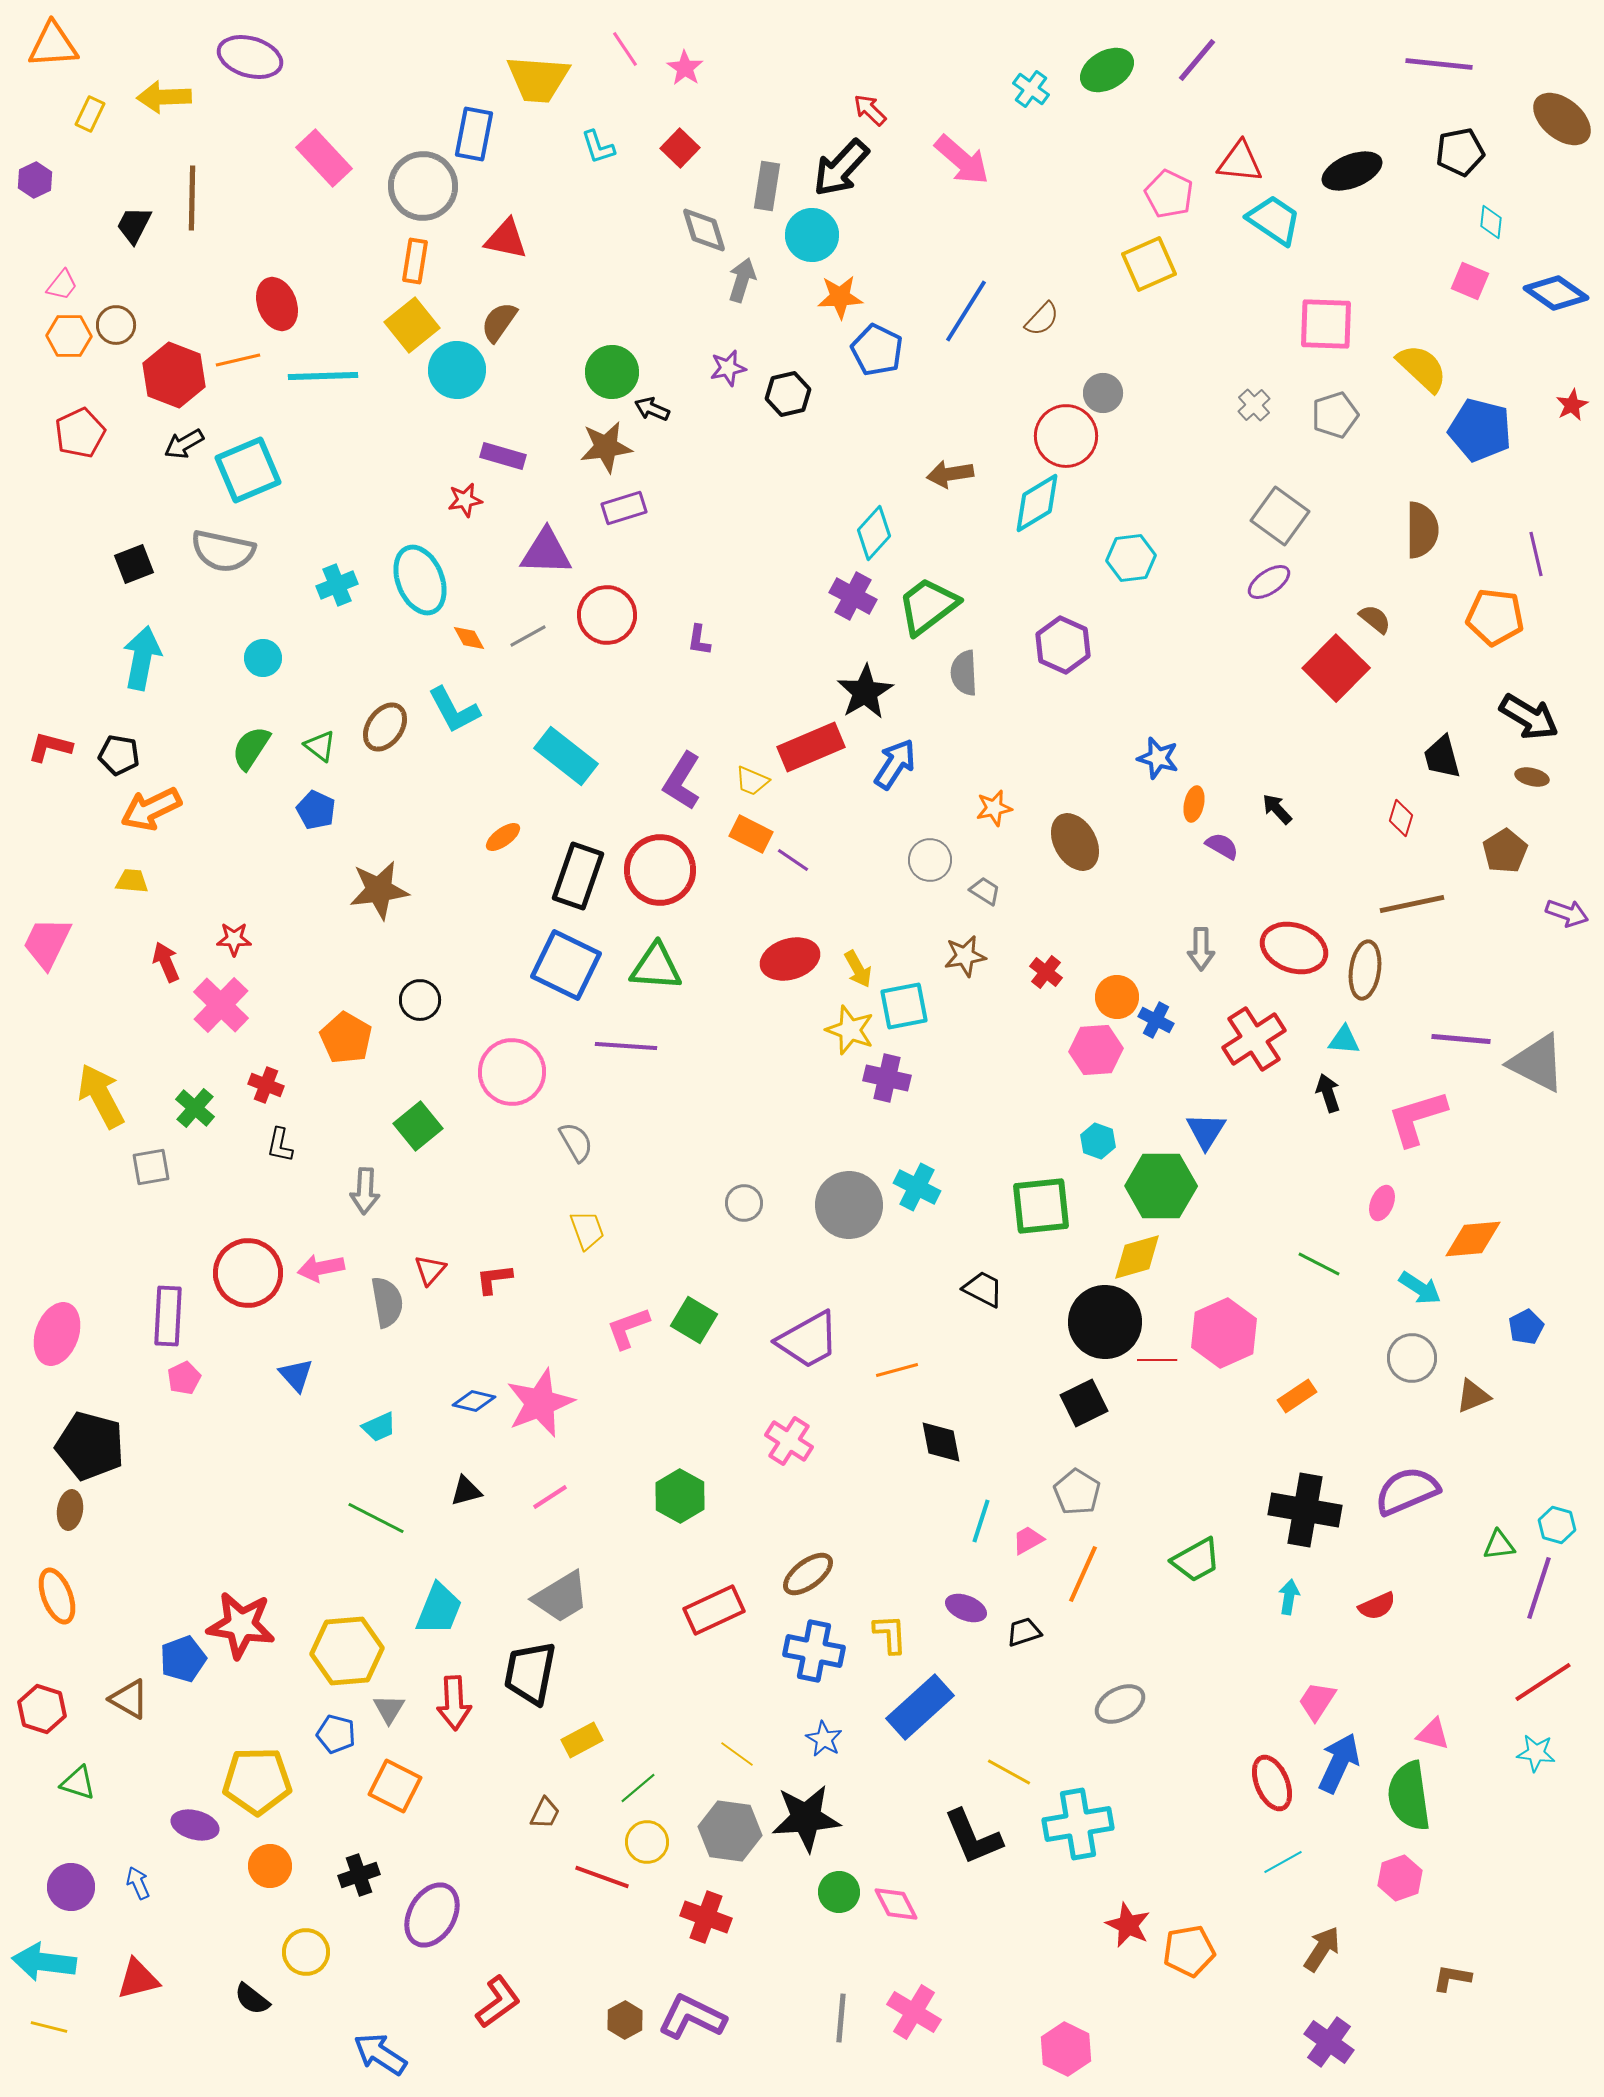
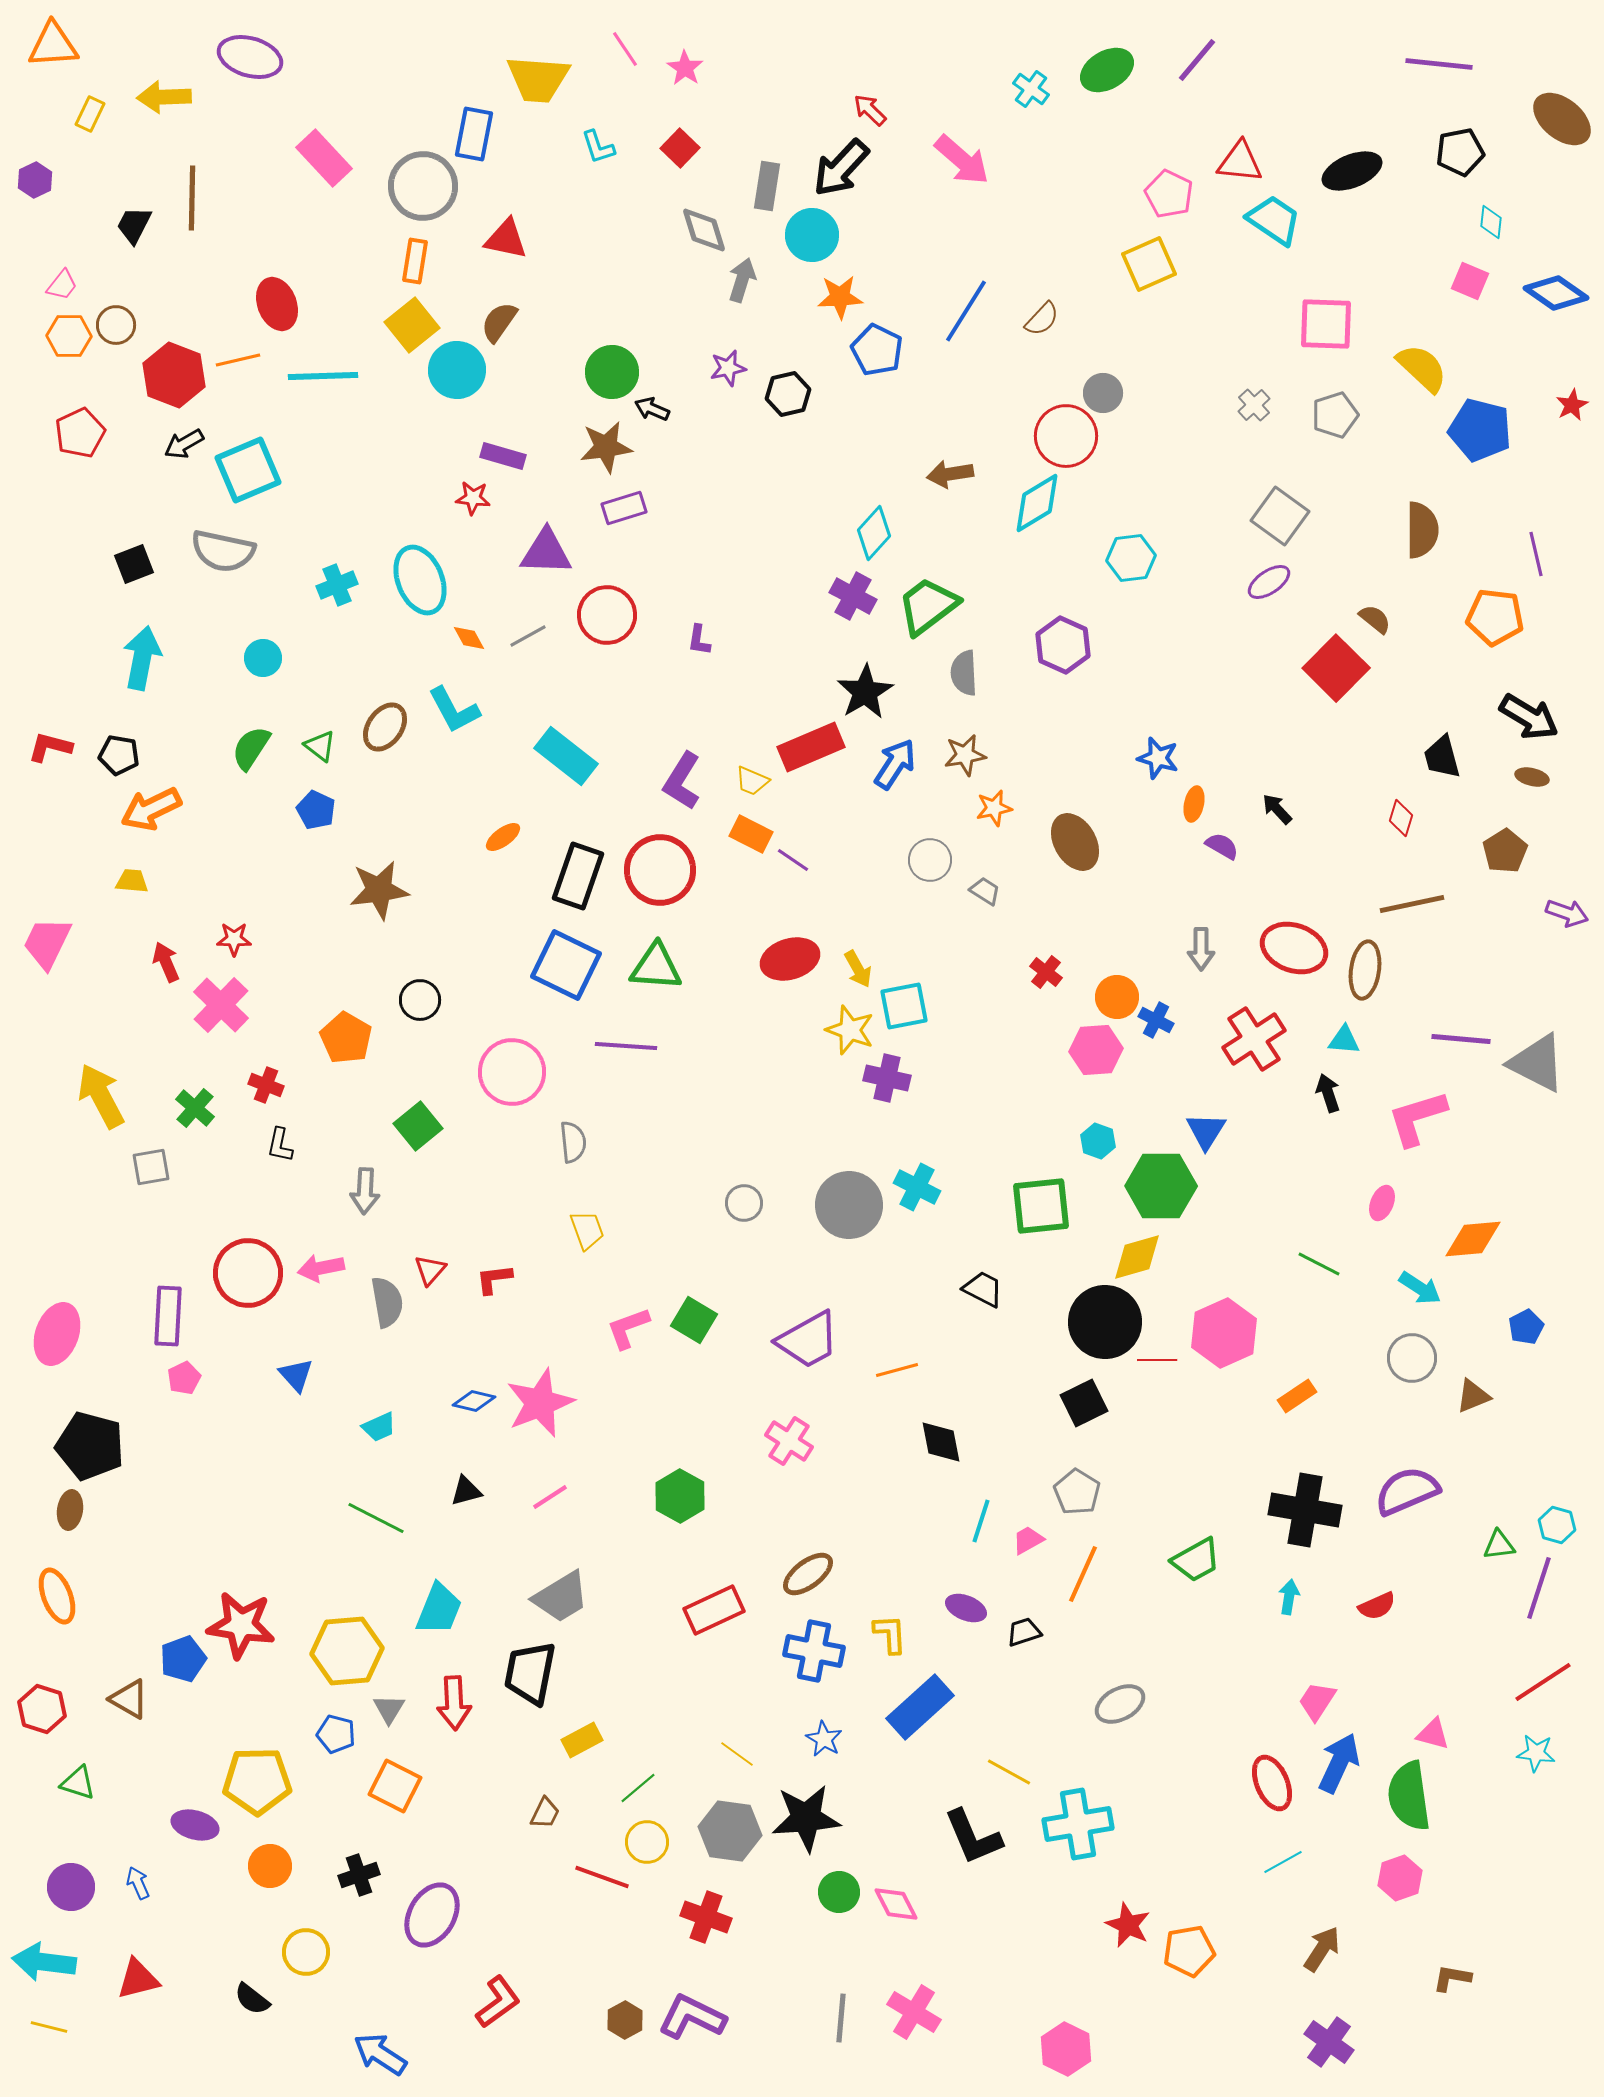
red star at (465, 500): moved 8 px right, 2 px up; rotated 16 degrees clockwise
brown star at (965, 956): moved 201 px up
gray semicircle at (576, 1142): moved 3 px left; rotated 24 degrees clockwise
